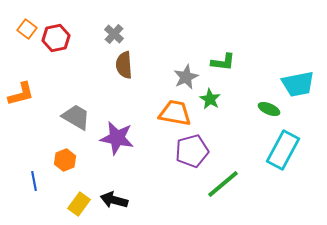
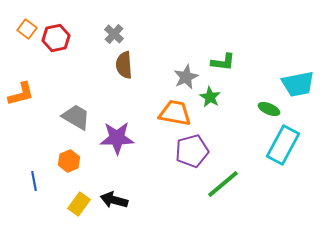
green star: moved 2 px up
purple star: rotated 12 degrees counterclockwise
cyan rectangle: moved 5 px up
orange hexagon: moved 4 px right, 1 px down
